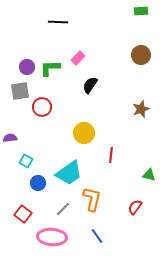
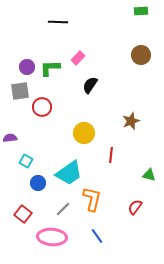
brown star: moved 10 px left, 12 px down
